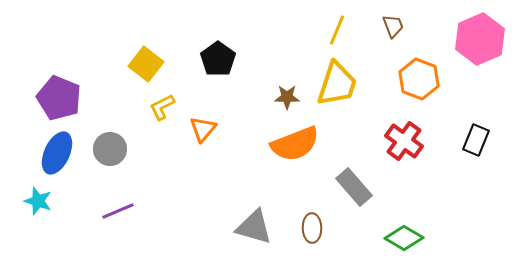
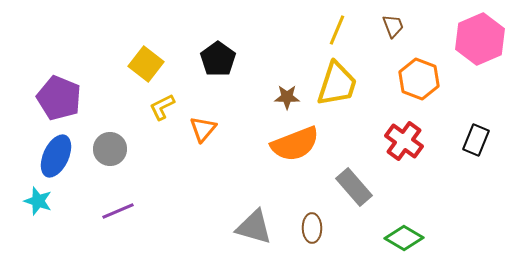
blue ellipse: moved 1 px left, 3 px down
